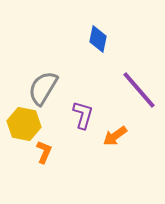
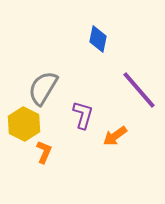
yellow hexagon: rotated 16 degrees clockwise
